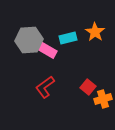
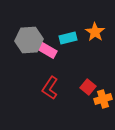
red L-shape: moved 5 px right, 1 px down; rotated 20 degrees counterclockwise
